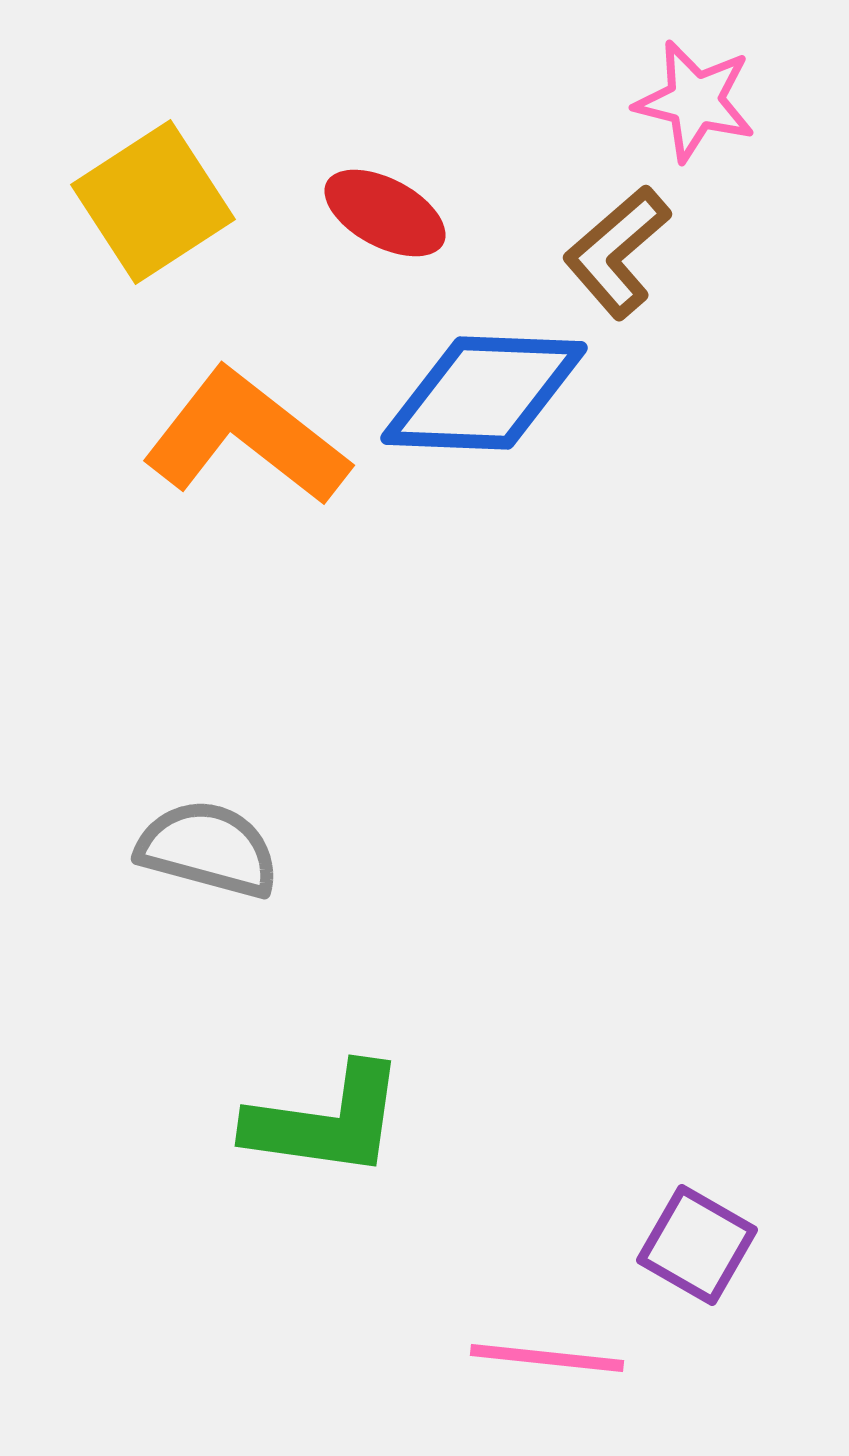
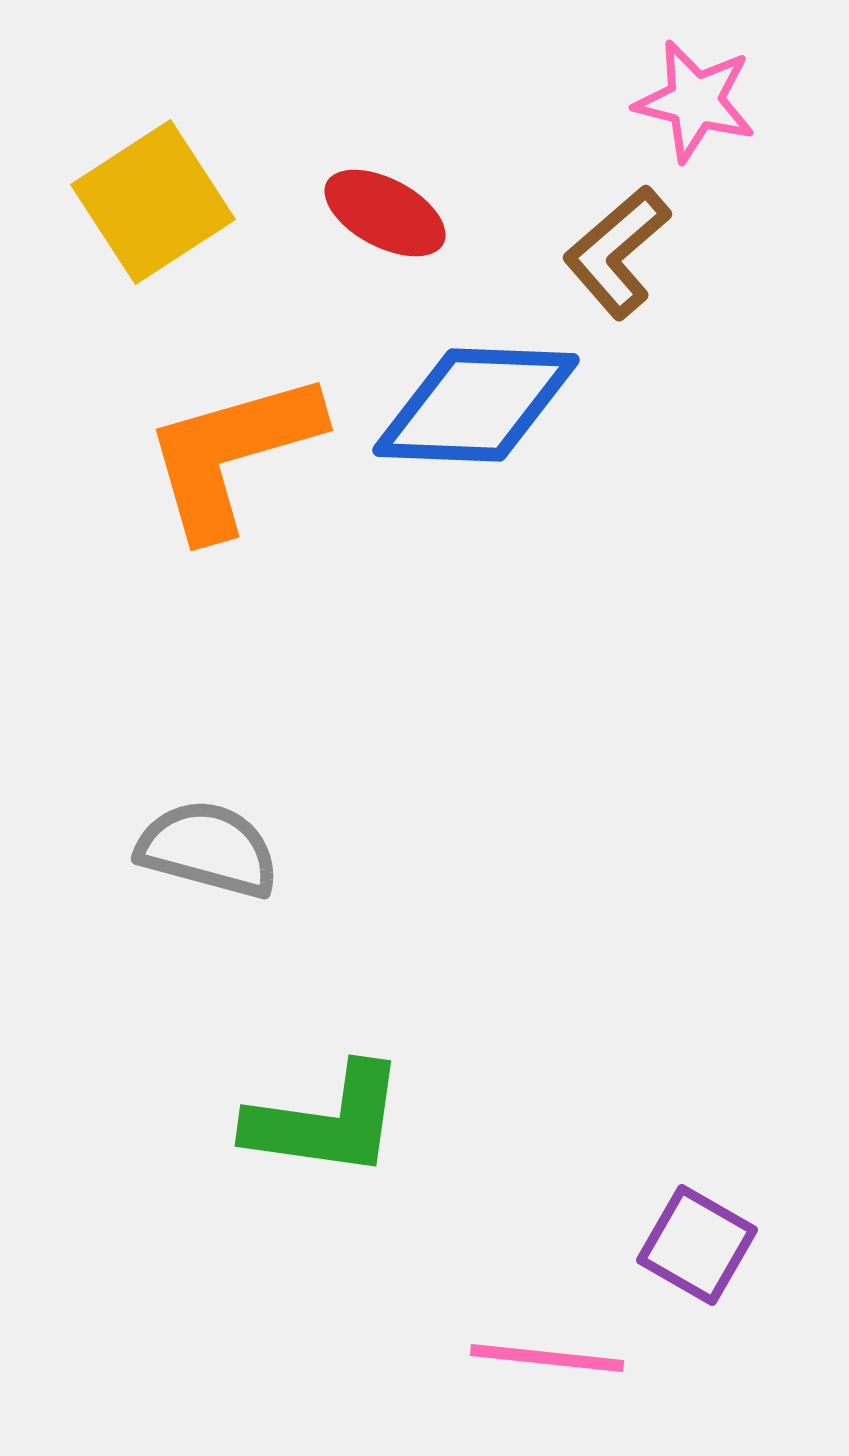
blue diamond: moved 8 px left, 12 px down
orange L-shape: moved 14 px left, 17 px down; rotated 54 degrees counterclockwise
